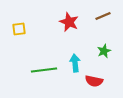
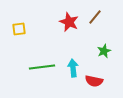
brown line: moved 8 px left, 1 px down; rotated 28 degrees counterclockwise
cyan arrow: moved 2 px left, 5 px down
green line: moved 2 px left, 3 px up
